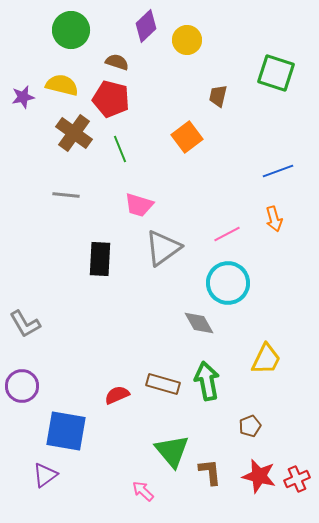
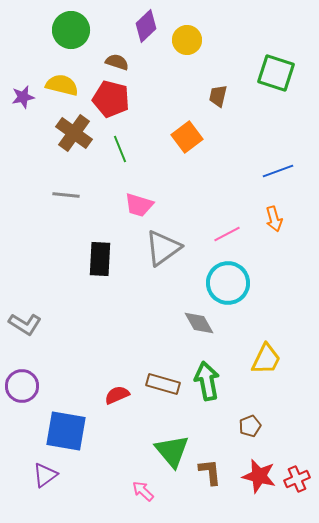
gray L-shape: rotated 28 degrees counterclockwise
